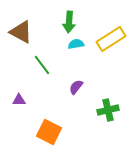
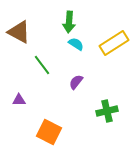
brown triangle: moved 2 px left
yellow rectangle: moved 3 px right, 4 px down
cyan semicircle: rotated 42 degrees clockwise
purple semicircle: moved 5 px up
green cross: moved 1 px left, 1 px down
